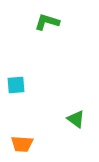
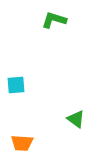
green L-shape: moved 7 px right, 2 px up
orange trapezoid: moved 1 px up
